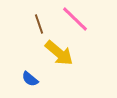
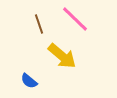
yellow arrow: moved 3 px right, 3 px down
blue semicircle: moved 1 px left, 2 px down
